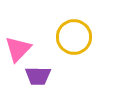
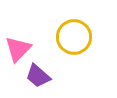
purple trapezoid: rotated 40 degrees clockwise
